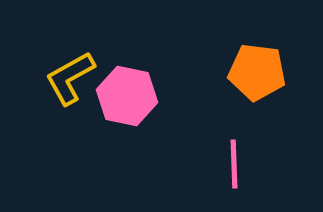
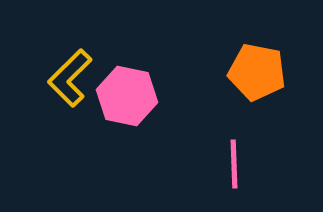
orange pentagon: rotated 4 degrees clockwise
yellow L-shape: rotated 16 degrees counterclockwise
